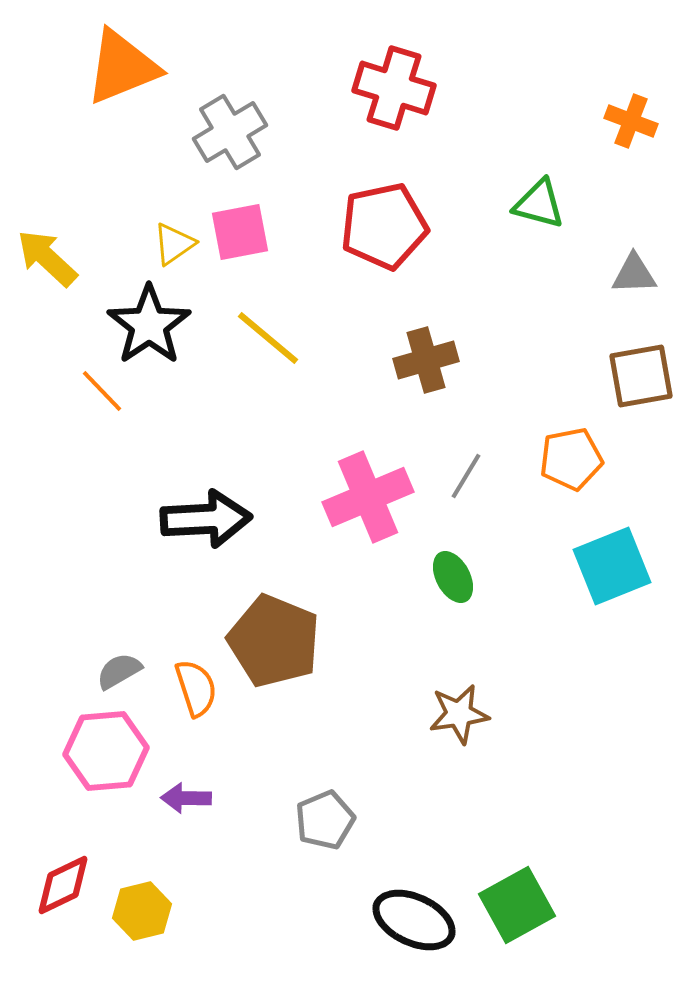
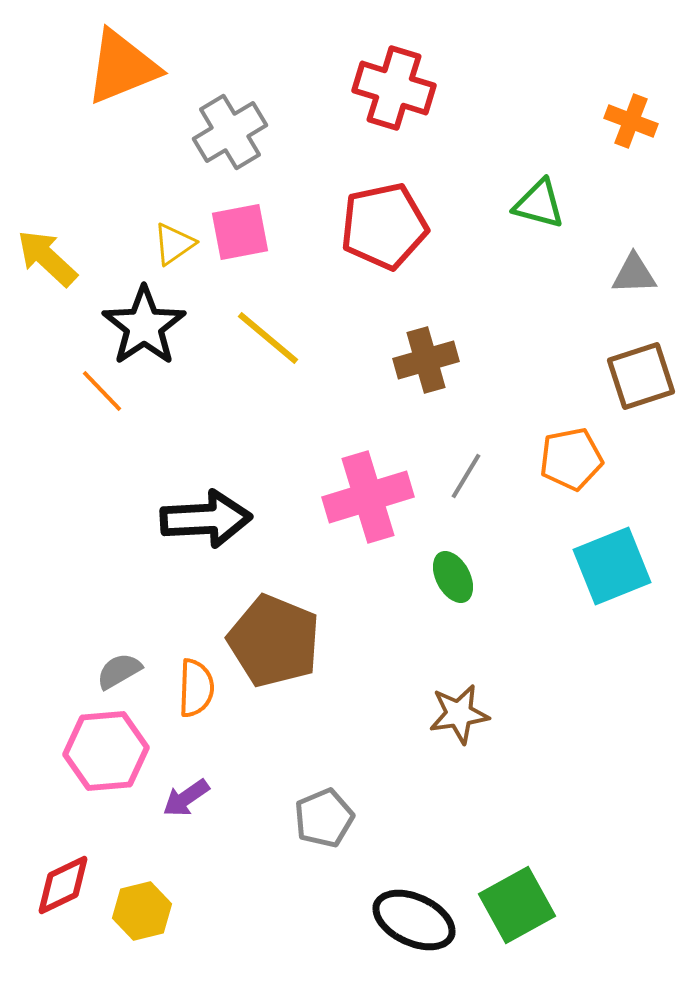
black star: moved 5 px left, 1 px down
brown square: rotated 8 degrees counterclockwise
pink cross: rotated 6 degrees clockwise
orange semicircle: rotated 20 degrees clockwise
purple arrow: rotated 36 degrees counterclockwise
gray pentagon: moved 1 px left, 2 px up
